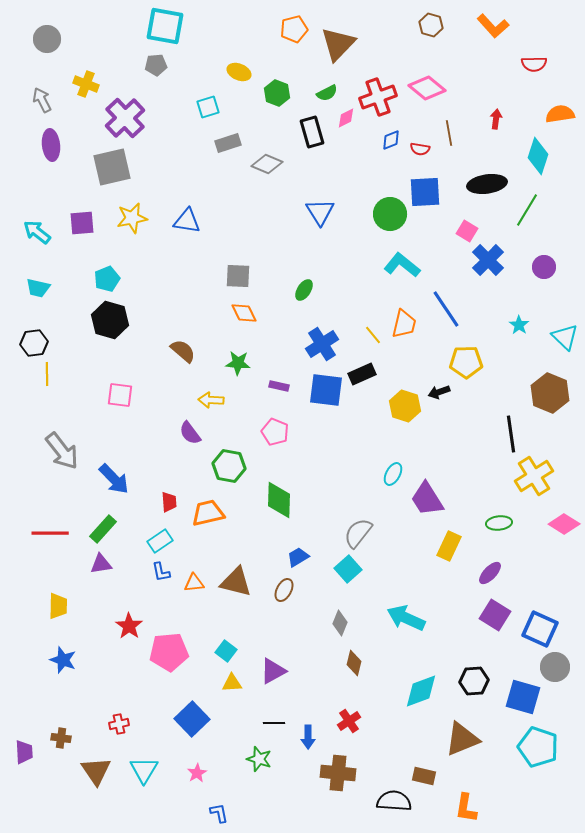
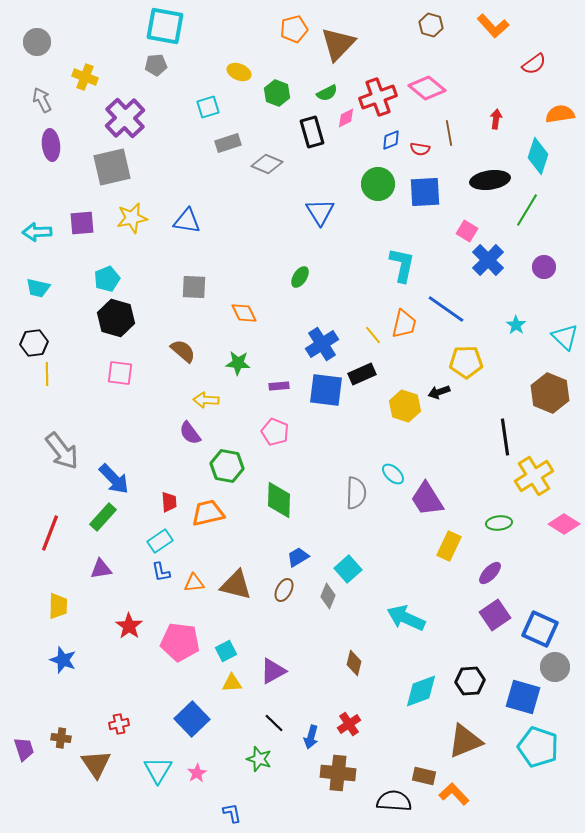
gray circle at (47, 39): moved 10 px left, 3 px down
red semicircle at (534, 64): rotated 35 degrees counterclockwise
yellow cross at (86, 84): moved 1 px left, 7 px up
black ellipse at (487, 184): moved 3 px right, 4 px up
green circle at (390, 214): moved 12 px left, 30 px up
cyan arrow at (37, 232): rotated 40 degrees counterclockwise
cyan L-shape at (402, 265): rotated 63 degrees clockwise
gray square at (238, 276): moved 44 px left, 11 px down
green ellipse at (304, 290): moved 4 px left, 13 px up
blue line at (446, 309): rotated 21 degrees counterclockwise
black hexagon at (110, 320): moved 6 px right, 2 px up
cyan star at (519, 325): moved 3 px left
purple rectangle at (279, 386): rotated 18 degrees counterclockwise
pink square at (120, 395): moved 22 px up
yellow arrow at (211, 400): moved 5 px left
black line at (511, 434): moved 6 px left, 3 px down
green hexagon at (229, 466): moved 2 px left
cyan ellipse at (393, 474): rotated 75 degrees counterclockwise
green rectangle at (103, 529): moved 12 px up
red line at (50, 533): rotated 69 degrees counterclockwise
gray semicircle at (358, 533): moved 2 px left, 40 px up; rotated 144 degrees clockwise
purple triangle at (101, 564): moved 5 px down
brown triangle at (236, 582): moved 3 px down
purple square at (495, 615): rotated 24 degrees clockwise
gray diamond at (340, 623): moved 12 px left, 27 px up
cyan square at (226, 651): rotated 25 degrees clockwise
pink pentagon at (169, 652): moved 11 px right, 10 px up; rotated 12 degrees clockwise
black hexagon at (474, 681): moved 4 px left
red cross at (349, 721): moved 3 px down
black line at (274, 723): rotated 45 degrees clockwise
blue arrow at (308, 737): moved 3 px right; rotated 15 degrees clockwise
brown triangle at (462, 739): moved 3 px right, 2 px down
purple trapezoid at (24, 752): moved 3 px up; rotated 15 degrees counterclockwise
cyan triangle at (144, 770): moved 14 px right
brown triangle at (96, 771): moved 7 px up
orange L-shape at (466, 808): moved 12 px left, 14 px up; rotated 128 degrees clockwise
blue L-shape at (219, 813): moved 13 px right
